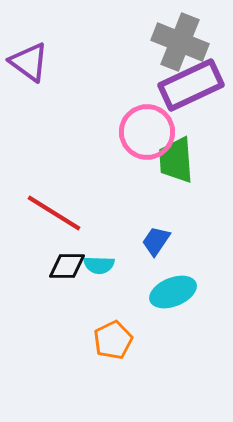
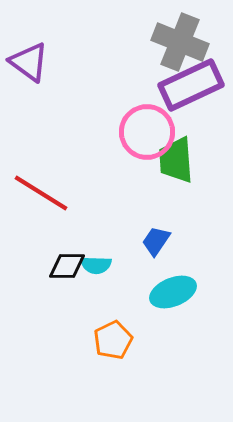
red line: moved 13 px left, 20 px up
cyan semicircle: moved 3 px left
